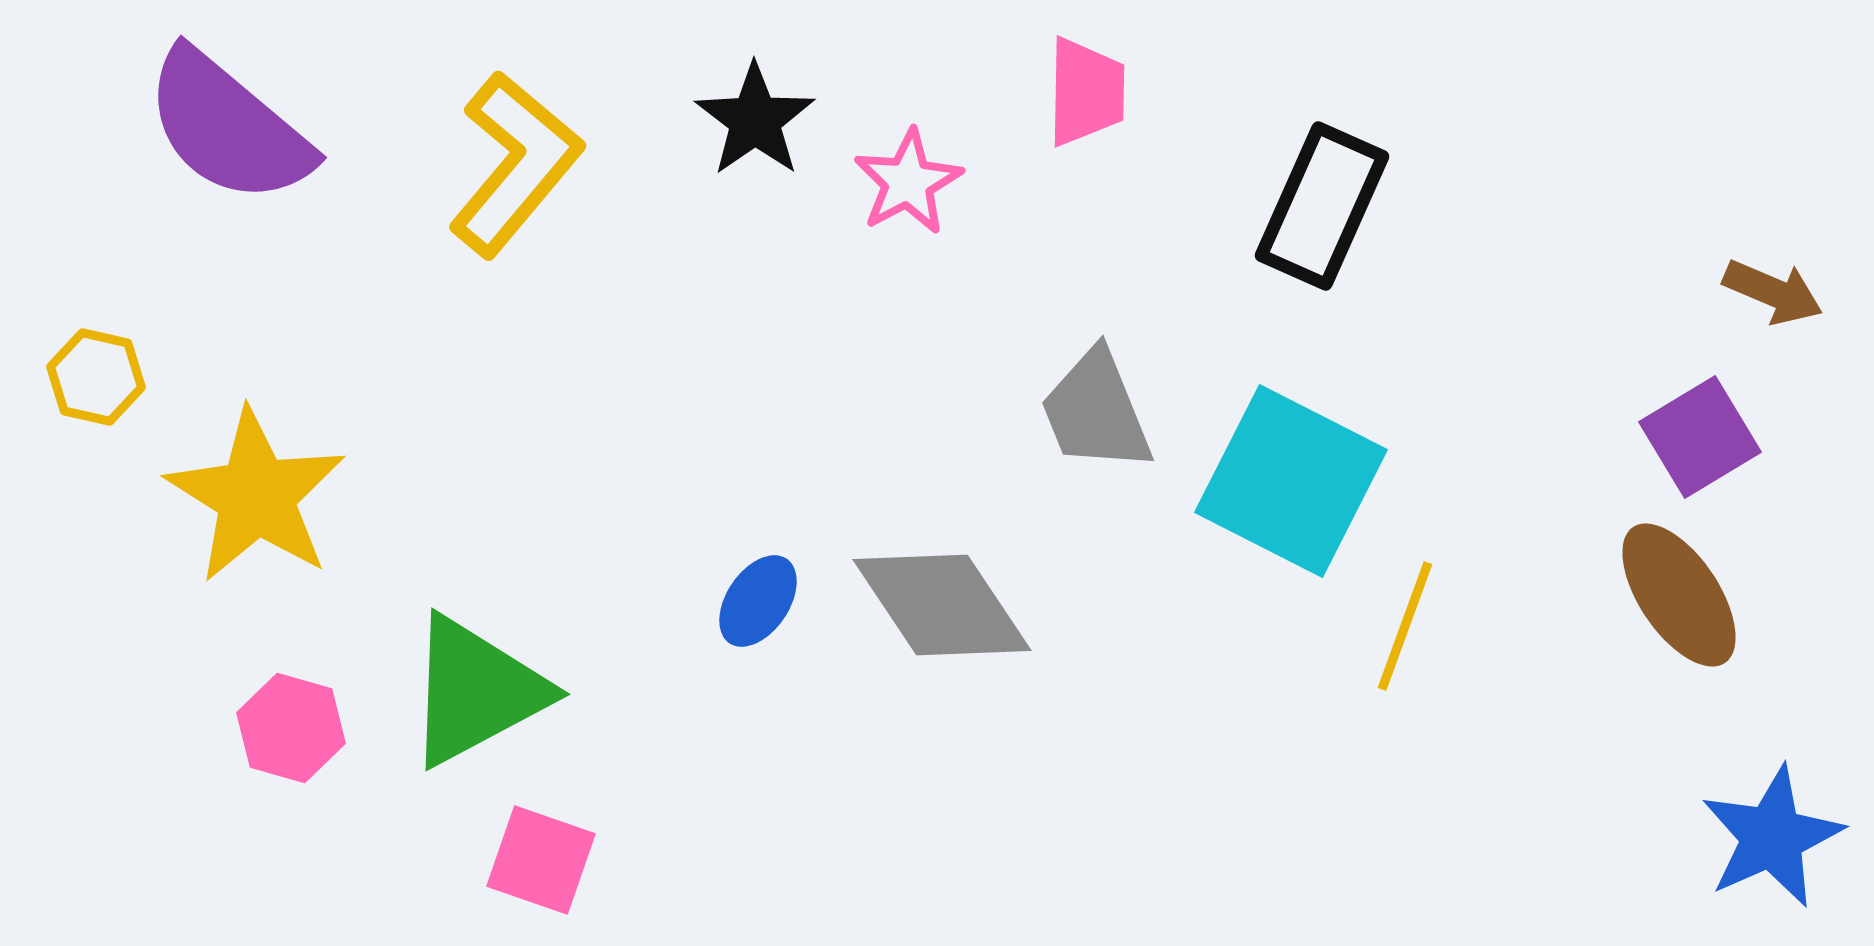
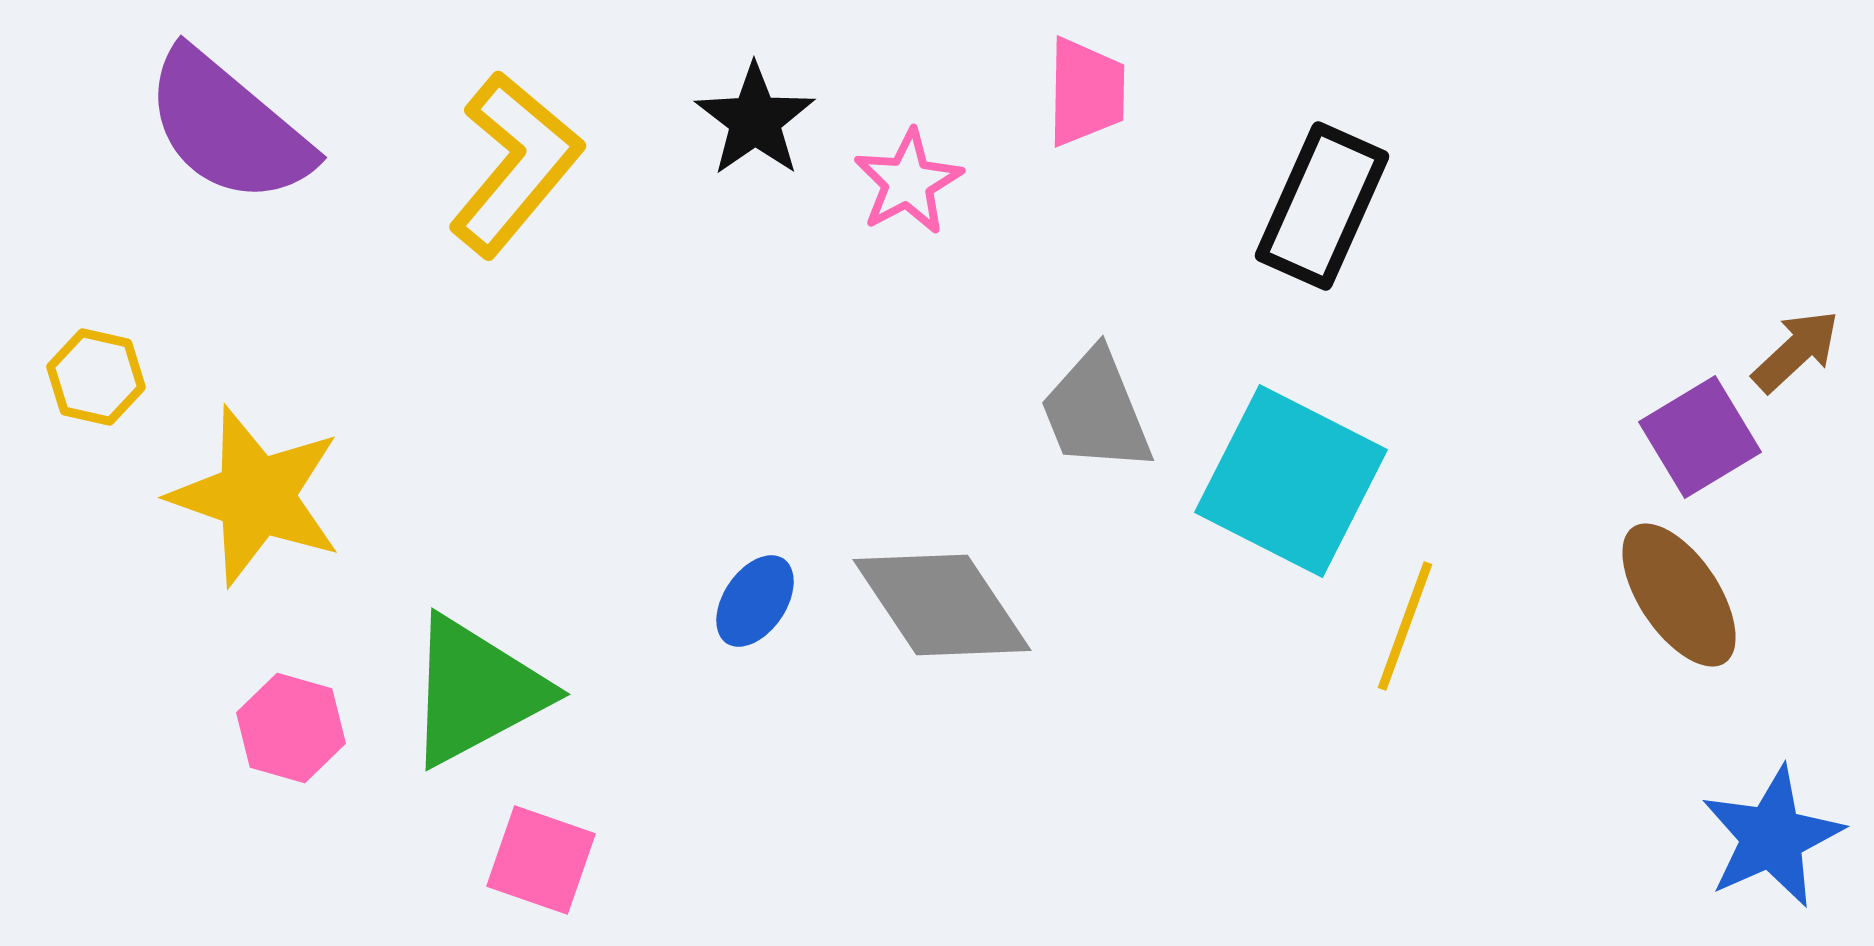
brown arrow: moved 23 px right, 59 px down; rotated 66 degrees counterclockwise
yellow star: rotated 13 degrees counterclockwise
blue ellipse: moved 3 px left
